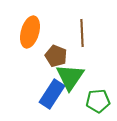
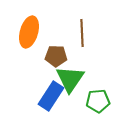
orange ellipse: moved 1 px left
brown pentagon: rotated 20 degrees counterclockwise
green triangle: moved 2 px down
blue rectangle: moved 1 px left, 2 px down
